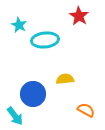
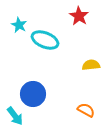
cyan ellipse: rotated 28 degrees clockwise
yellow semicircle: moved 26 px right, 14 px up
